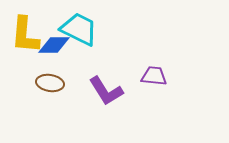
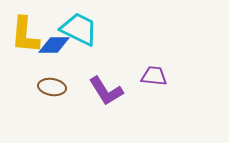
brown ellipse: moved 2 px right, 4 px down
